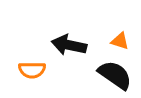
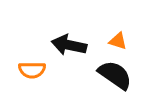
orange triangle: moved 2 px left
